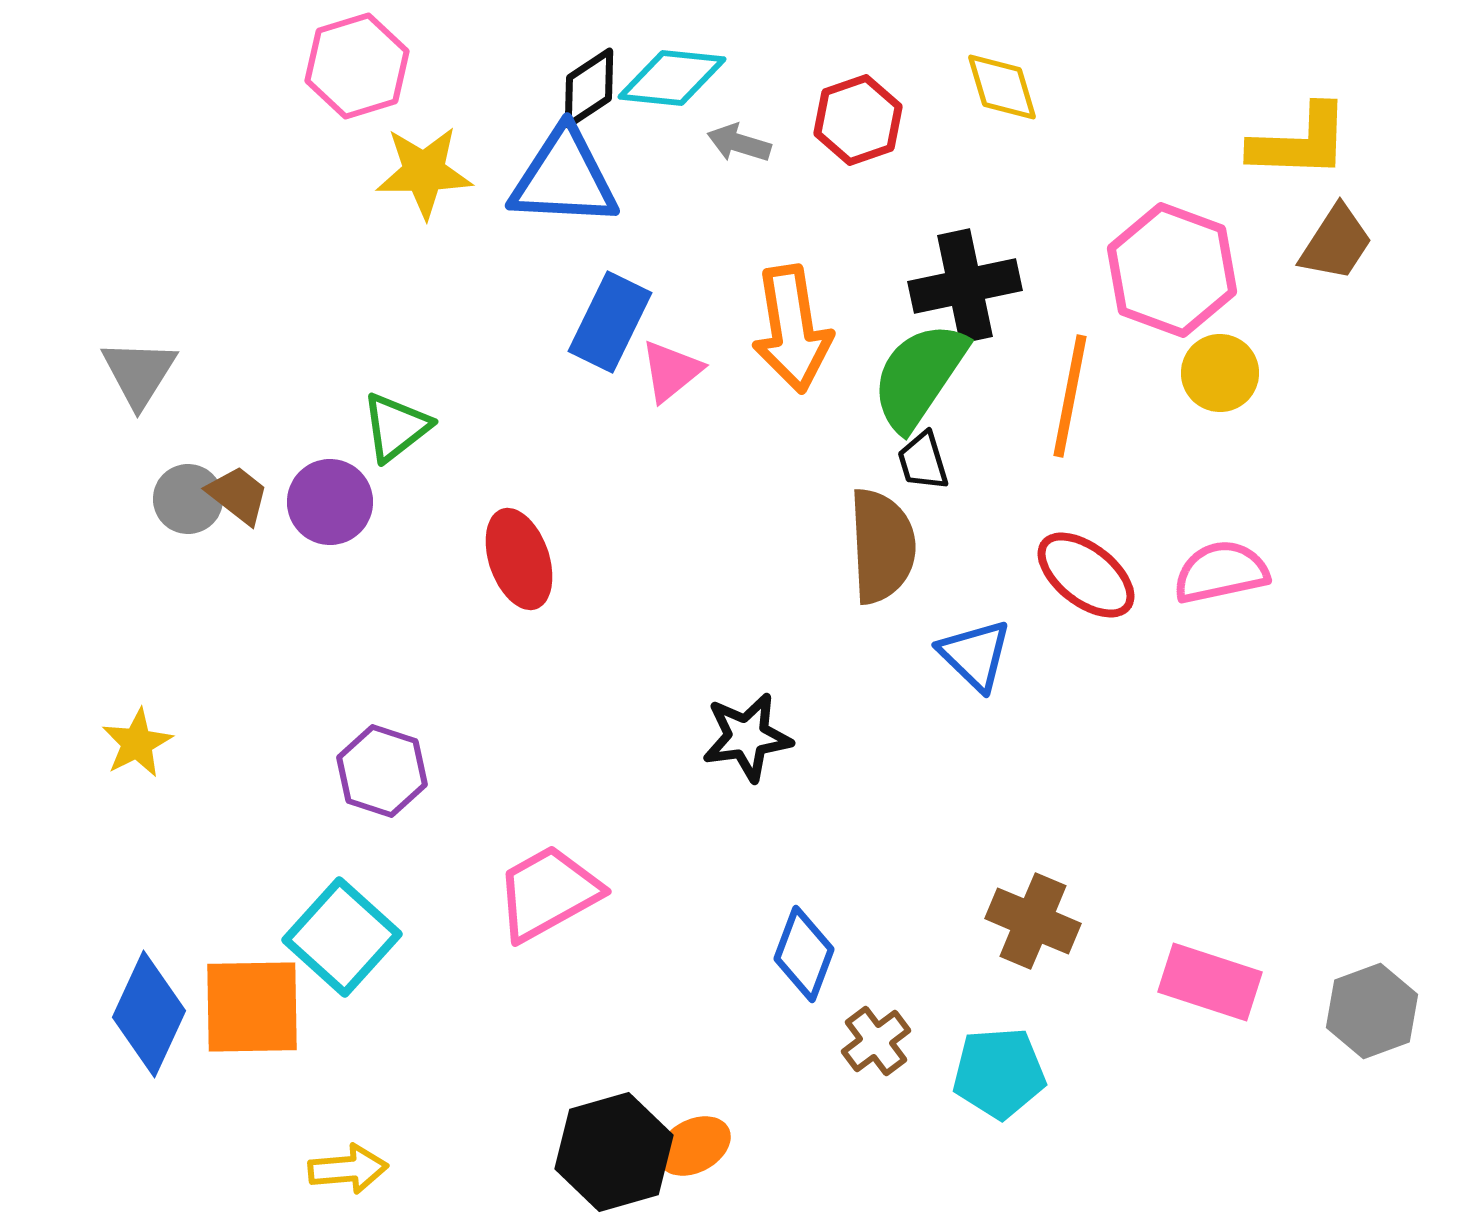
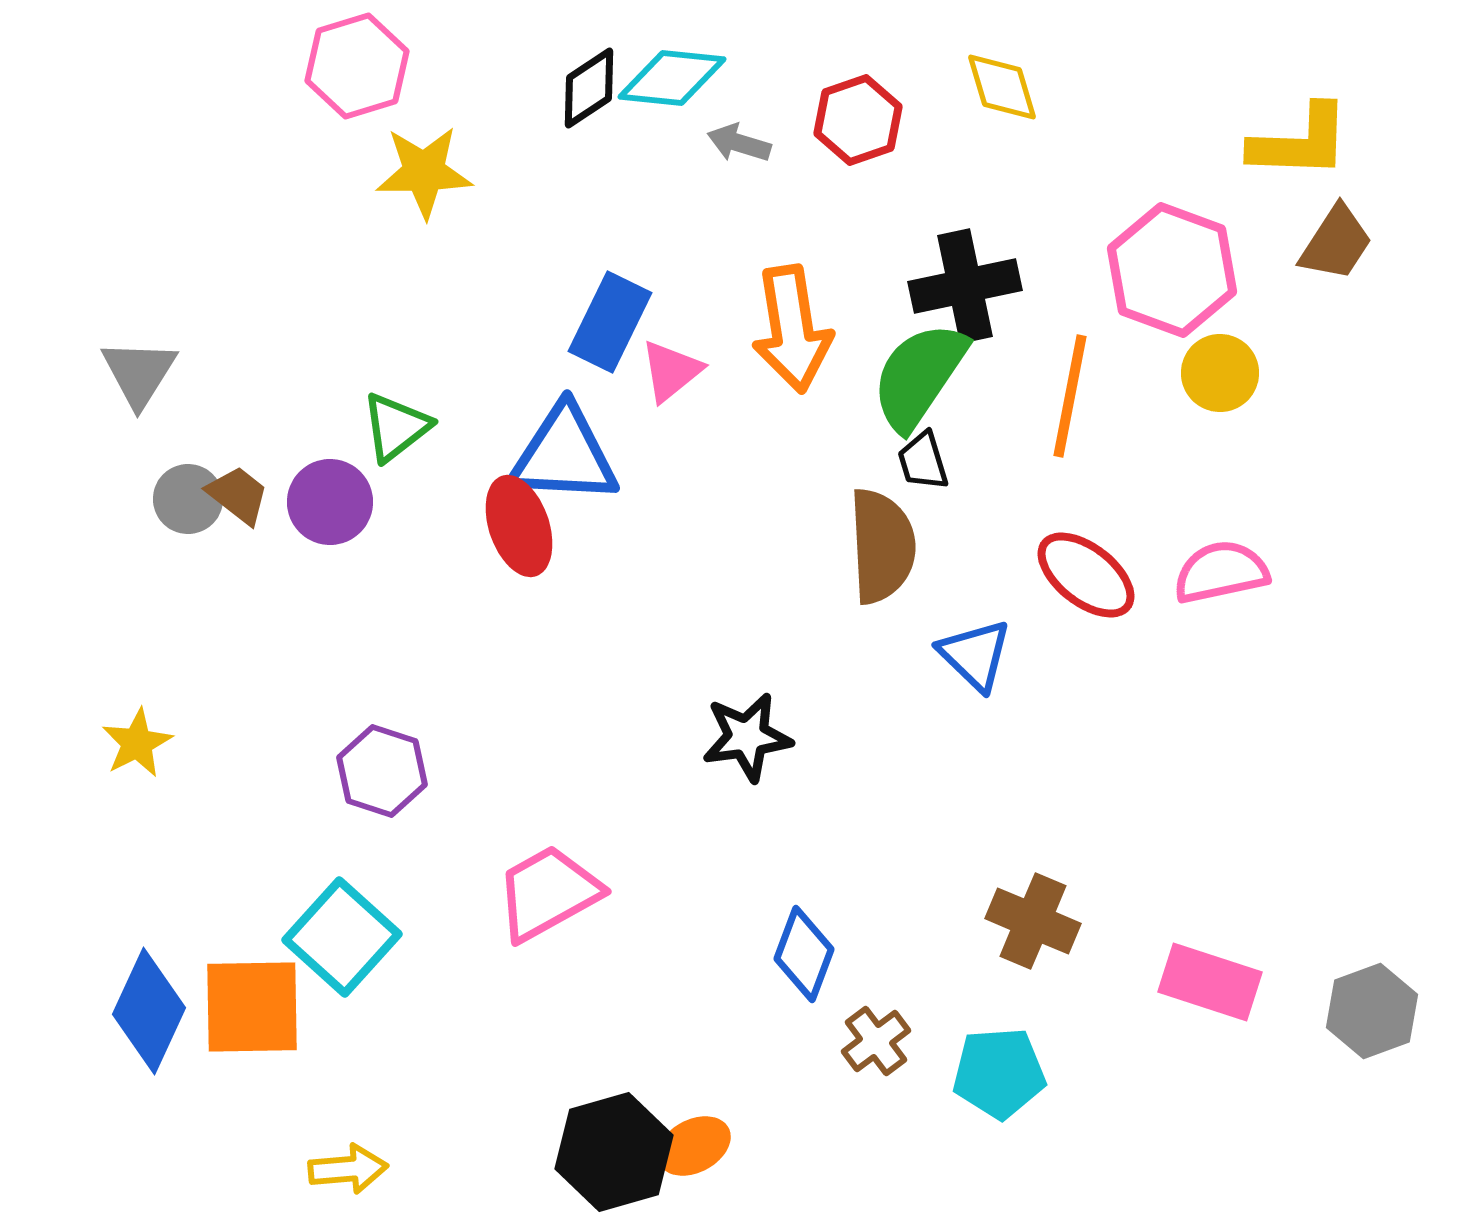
blue triangle at (564, 178): moved 277 px down
red ellipse at (519, 559): moved 33 px up
blue diamond at (149, 1014): moved 3 px up
